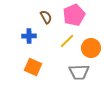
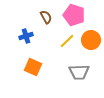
pink pentagon: rotated 30 degrees counterclockwise
blue cross: moved 3 px left; rotated 16 degrees counterclockwise
orange circle: moved 8 px up
